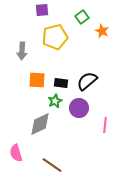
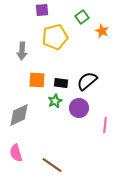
gray diamond: moved 21 px left, 9 px up
